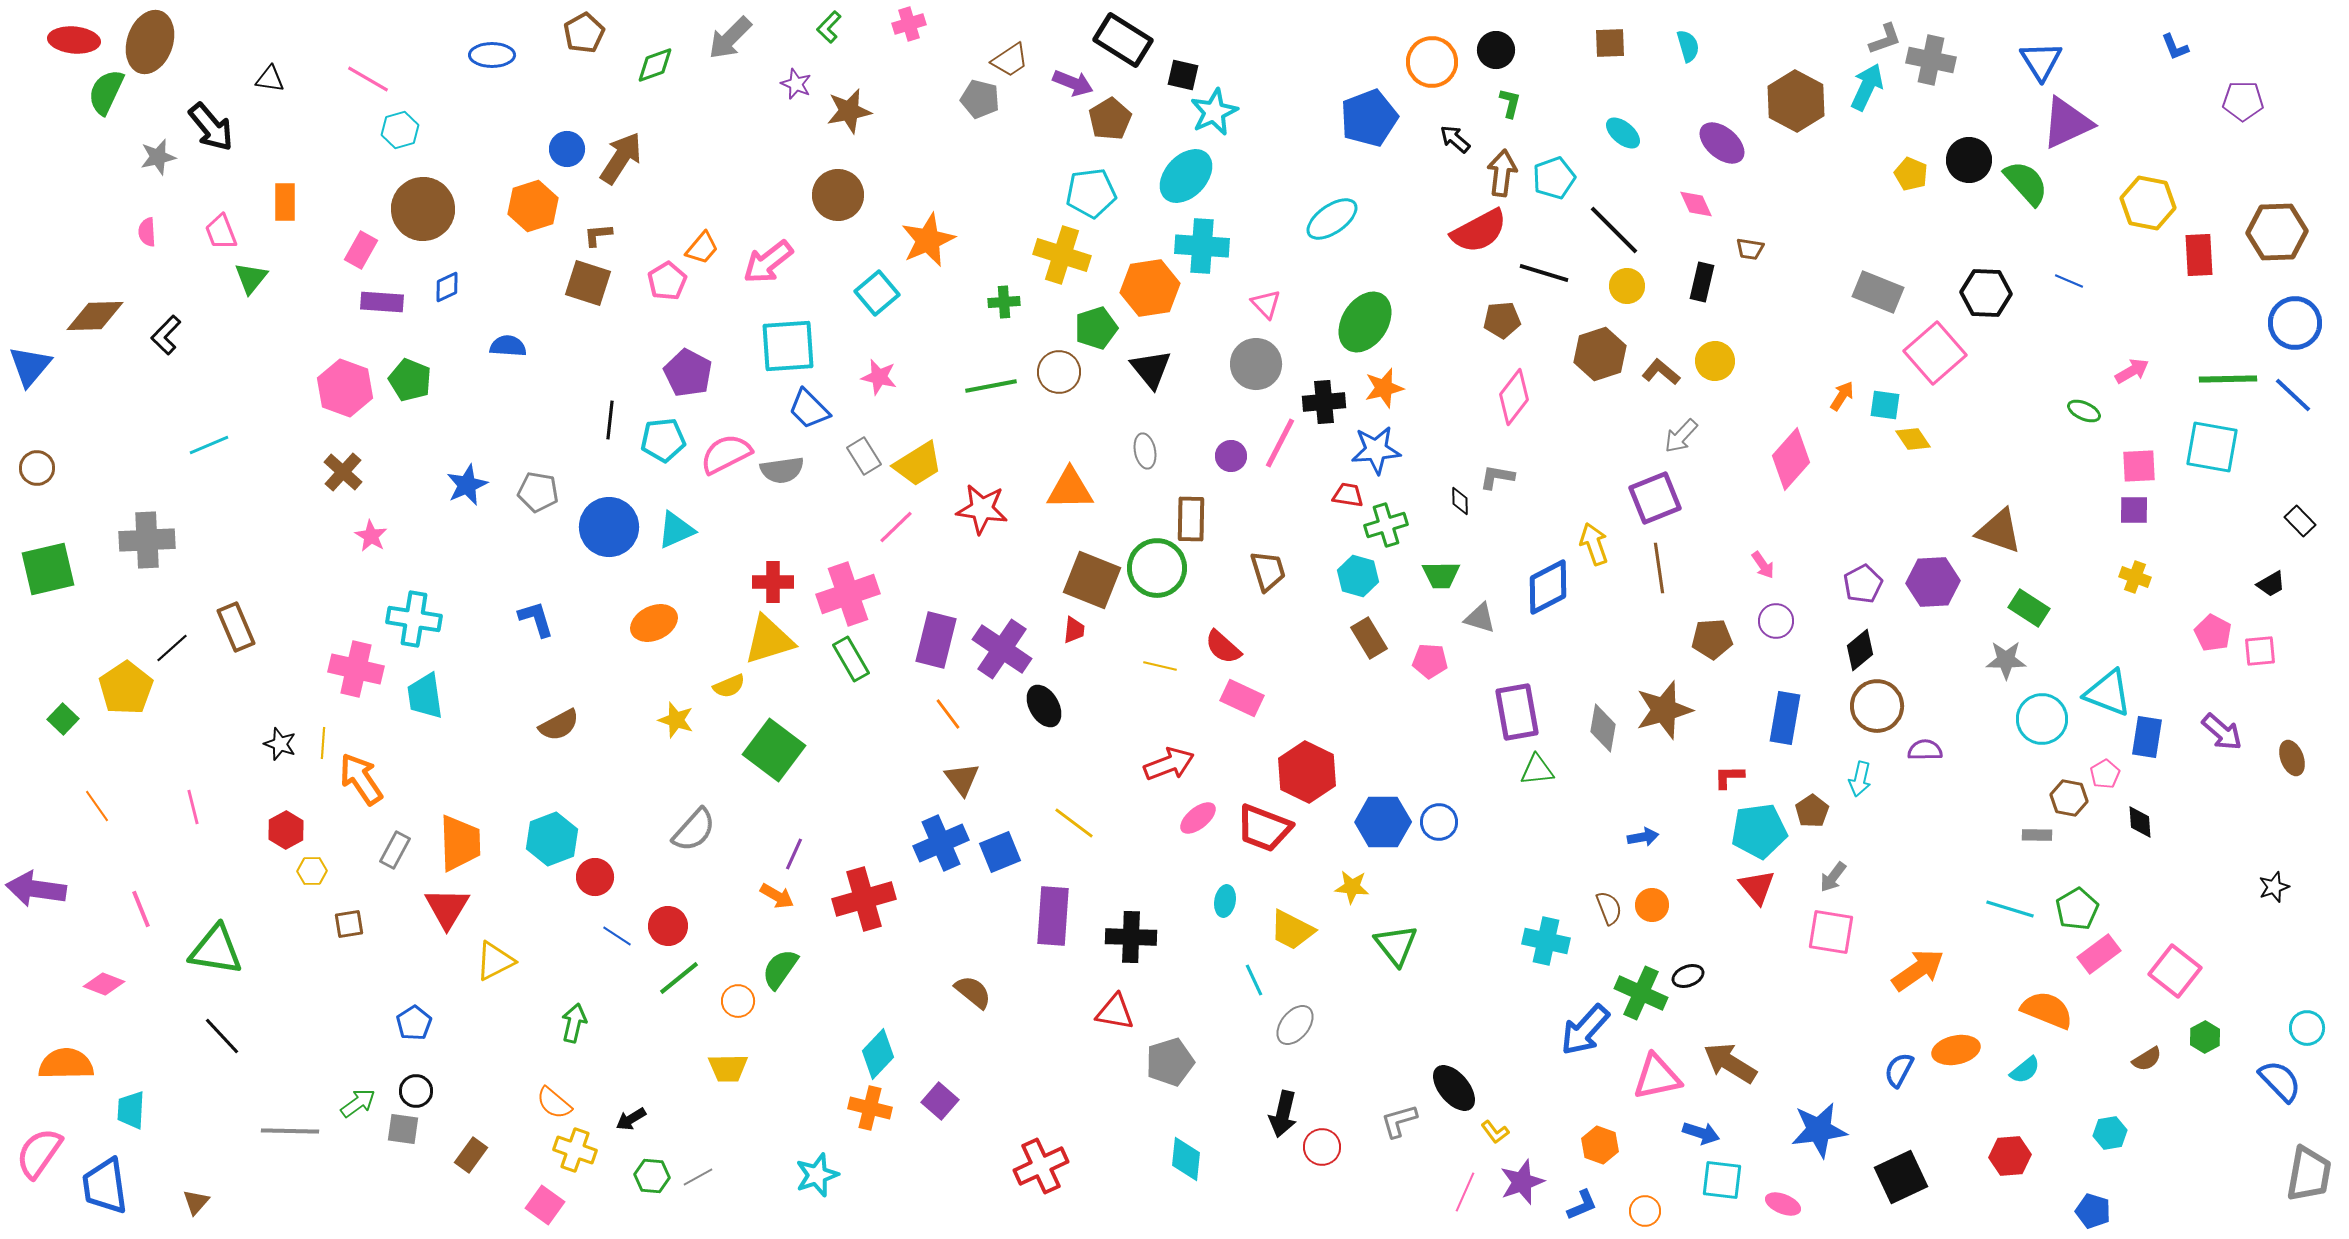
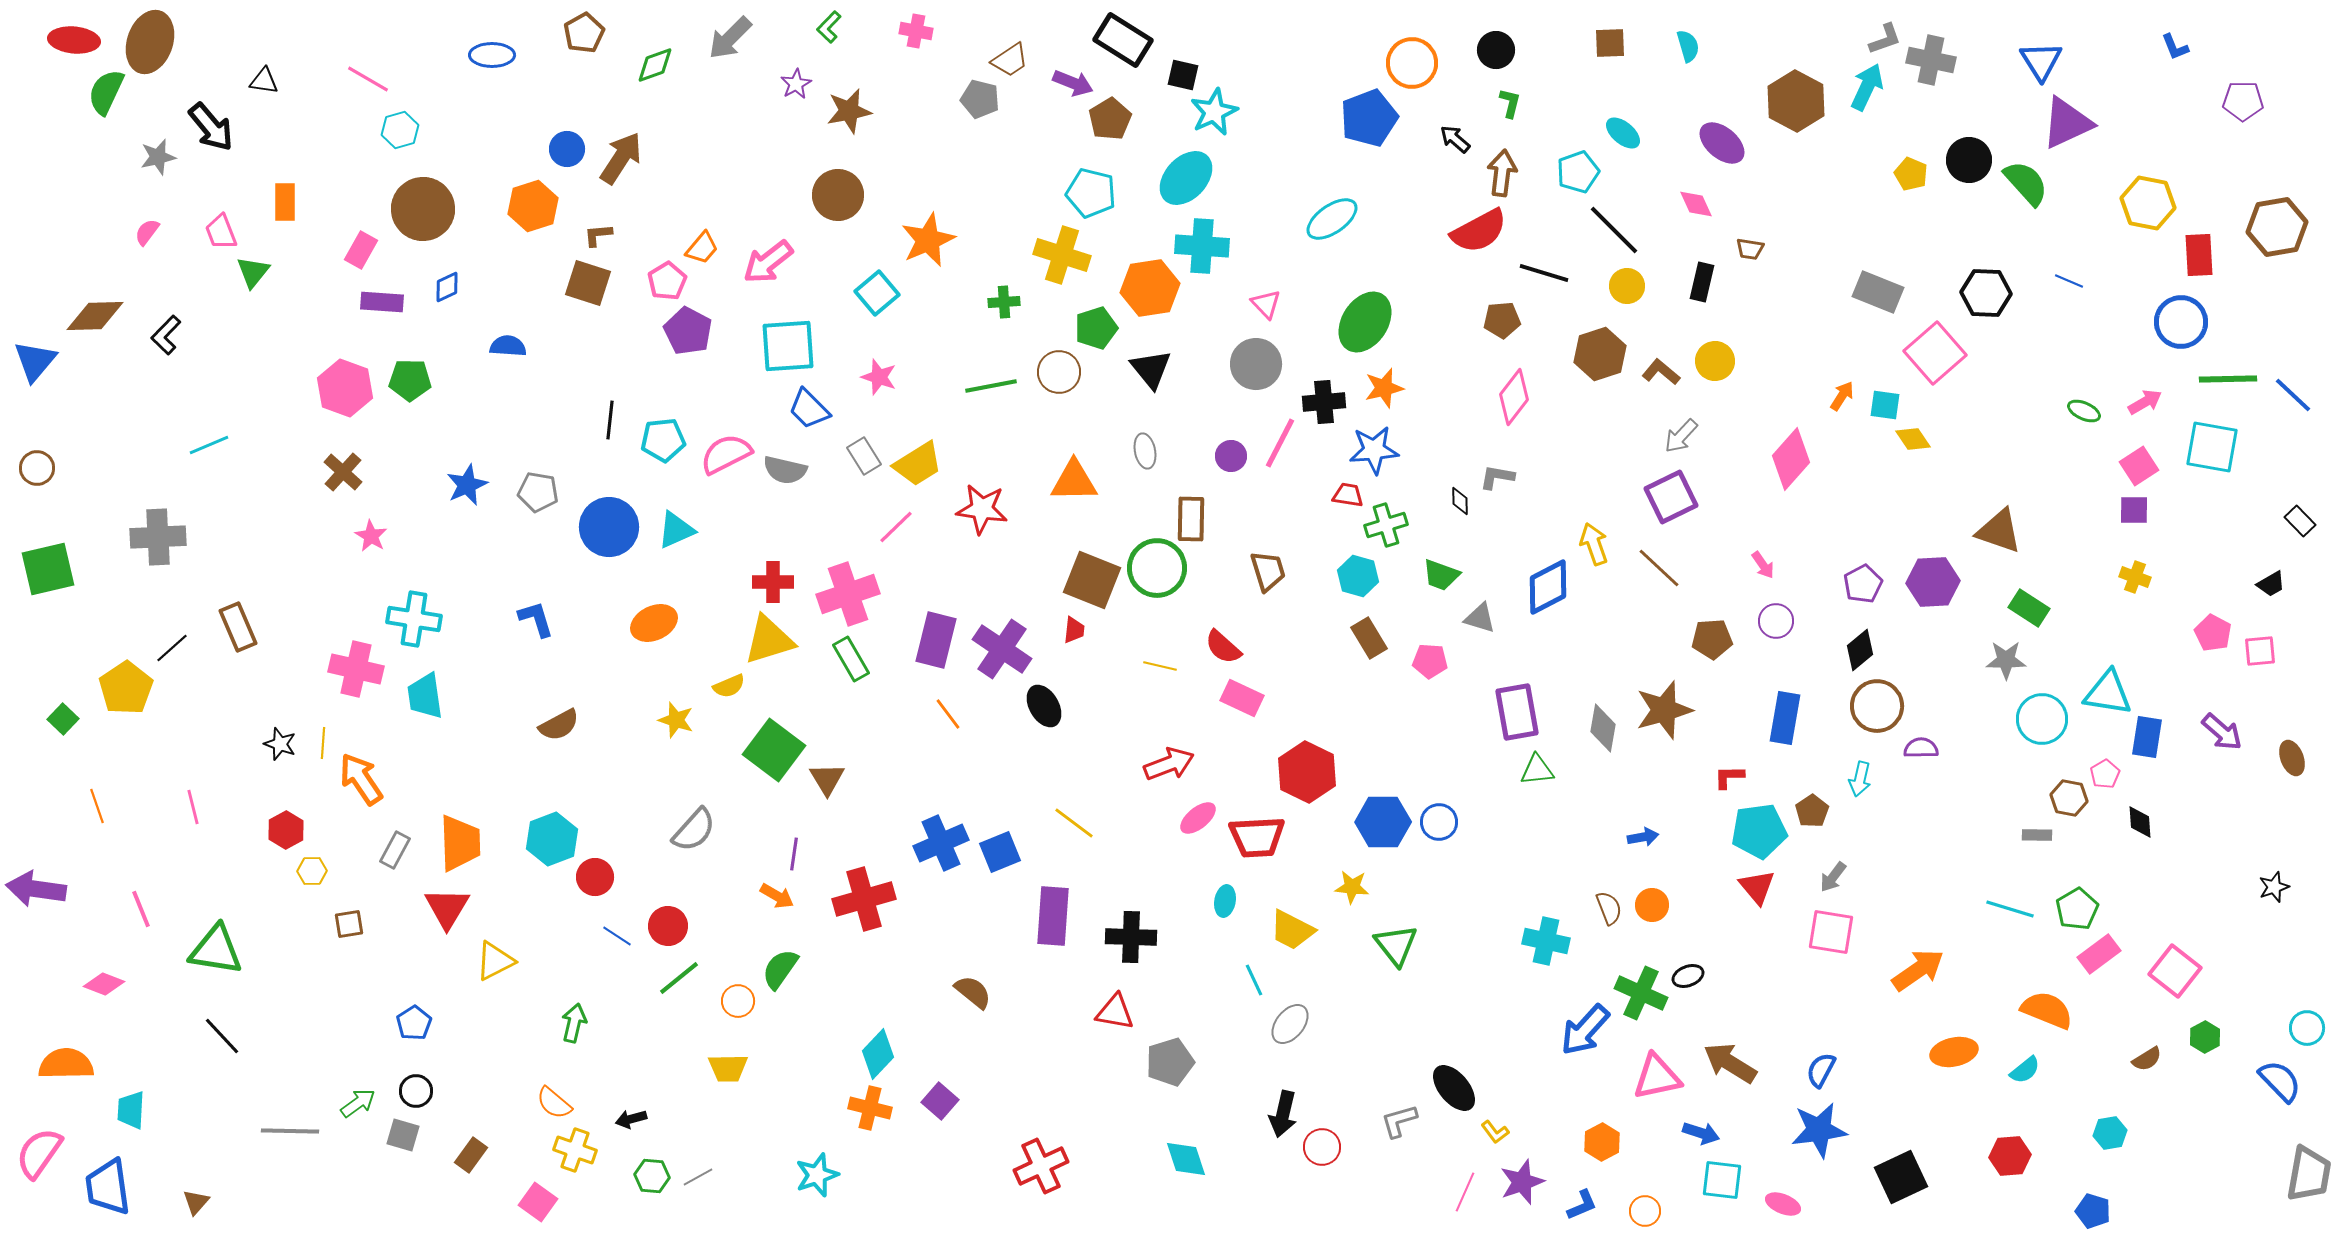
pink cross at (909, 24): moved 7 px right, 7 px down; rotated 28 degrees clockwise
orange circle at (1432, 62): moved 20 px left, 1 px down
black triangle at (270, 79): moved 6 px left, 2 px down
purple star at (796, 84): rotated 20 degrees clockwise
cyan ellipse at (1186, 176): moved 2 px down
cyan pentagon at (1554, 178): moved 24 px right, 6 px up
cyan pentagon at (1091, 193): rotated 21 degrees clockwise
pink semicircle at (147, 232): rotated 40 degrees clockwise
brown hexagon at (2277, 232): moved 5 px up; rotated 8 degrees counterclockwise
green triangle at (251, 278): moved 2 px right, 6 px up
blue circle at (2295, 323): moved 114 px left, 1 px up
blue triangle at (30, 366): moved 5 px right, 5 px up
pink arrow at (2132, 371): moved 13 px right, 31 px down
purple pentagon at (688, 373): moved 42 px up
pink star at (879, 377): rotated 6 degrees clockwise
green pentagon at (410, 380): rotated 21 degrees counterclockwise
blue star at (1376, 450): moved 2 px left
pink square at (2139, 466): rotated 30 degrees counterclockwise
gray semicircle at (782, 470): moved 3 px right; rotated 21 degrees clockwise
orange triangle at (1070, 489): moved 4 px right, 8 px up
purple square at (1655, 498): moved 16 px right, 1 px up; rotated 4 degrees counterclockwise
gray cross at (147, 540): moved 11 px right, 3 px up
brown line at (1659, 568): rotated 39 degrees counterclockwise
green trapezoid at (1441, 575): rotated 21 degrees clockwise
brown rectangle at (236, 627): moved 2 px right
cyan triangle at (2108, 693): rotated 12 degrees counterclockwise
purple semicircle at (1925, 750): moved 4 px left, 2 px up
brown triangle at (962, 779): moved 135 px left; rotated 6 degrees clockwise
orange line at (97, 806): rotated 16 degrees clockwise
red trapezoid at (1264, 828): moved 7 px left, 9 px down; rotated 24 degrees counterclockwise
purple line at (794, 854): rotated 16 degrees counterclockwise
gray ellipse at (1295, 1025): moved 5 px left, 1 px up
orange ellipse at (1956, 1050): moved 2 px left, 2 px down
blue semicircle at (1899, 1070): moved 78 px left
black arrow at (631, 1119): rotated 16 degrees clockwise
gray square at (403, 1129): moved 6 px down; rotated 8 degrees clockwise
orange hexagon at (1600, 1145): moved 2 px right, 3 px up; rotated 12 degrees clockwise
cyan diamond at (1186, 1159): rotated 24 degrees counterclockwise
blue trapezoid at (105, 1186): moved 3 px right, 1 px down
pink square at (545, 1205): moved 7 px left, 3 px up
